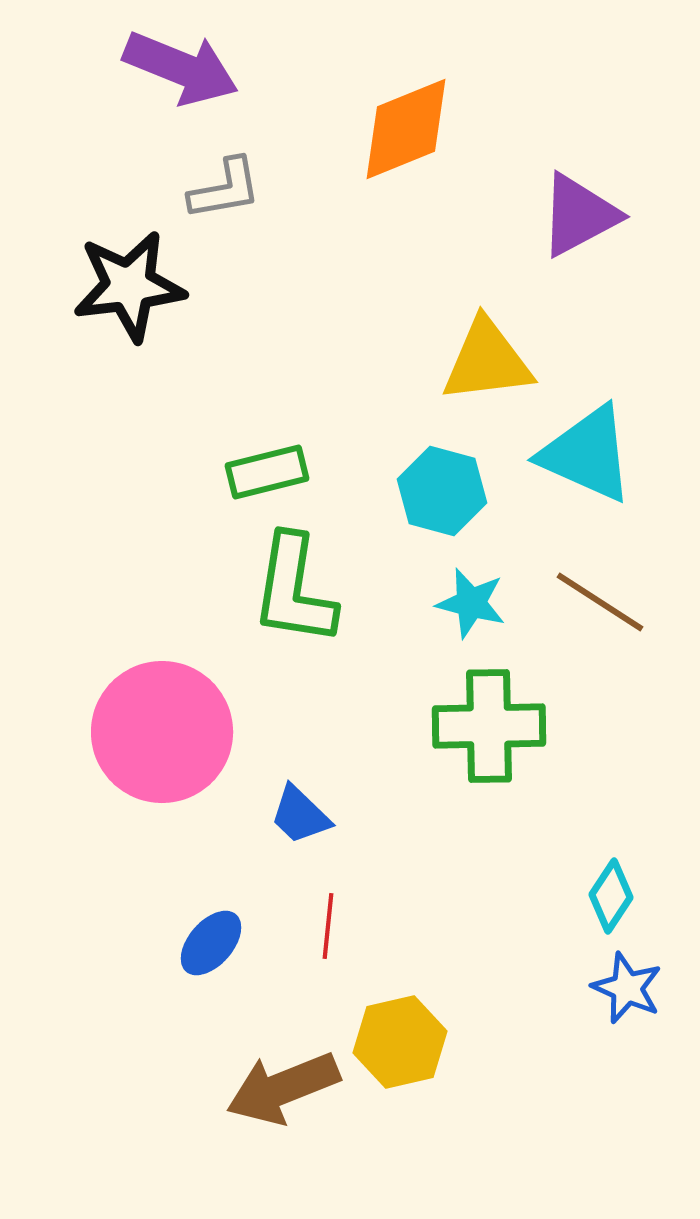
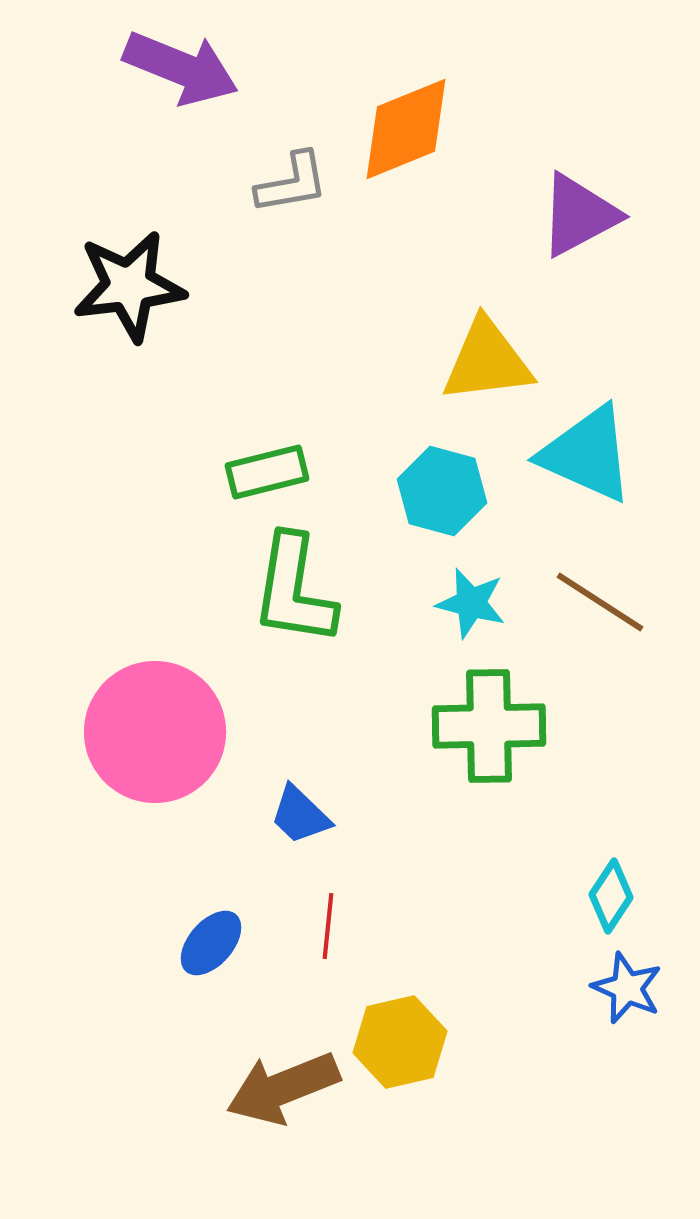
gray L-shape: moved 67 px right, 6 px up
pink circle: moved 7 px left
